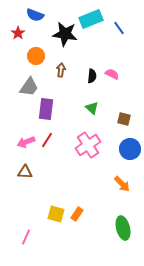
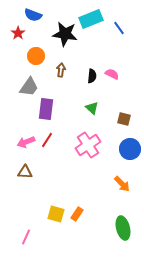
blue semicircle: moved 2 px left
